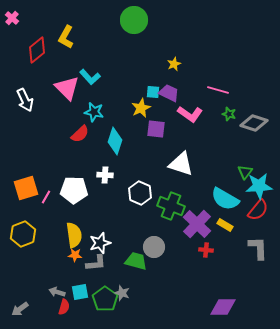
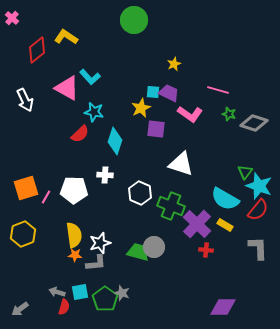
yellow L-shape at (66, 37): rotated 95 degrees clockwise
pink triangle at (67, 88): rotated 16 degrees counterclockwise
cyan star at (259, 186): rotated 24 degrees clockwise
green trapezoid at (136, 261): moved 2 px right, 9 px up
